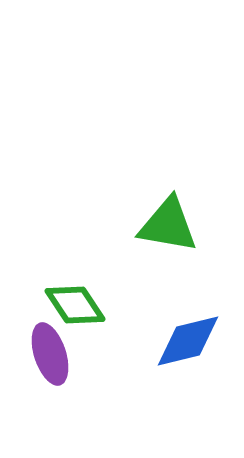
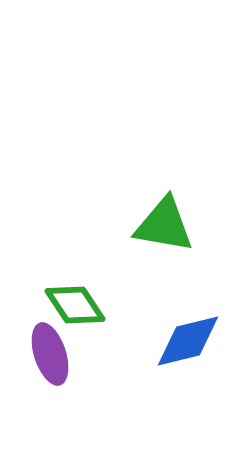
green triangle: moved 4 px left
